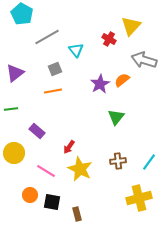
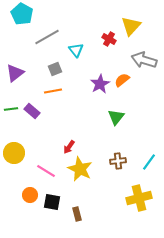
purple rectangle: moved 5 px left, 20 px up
